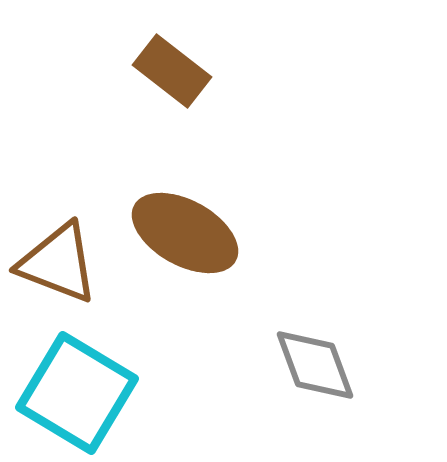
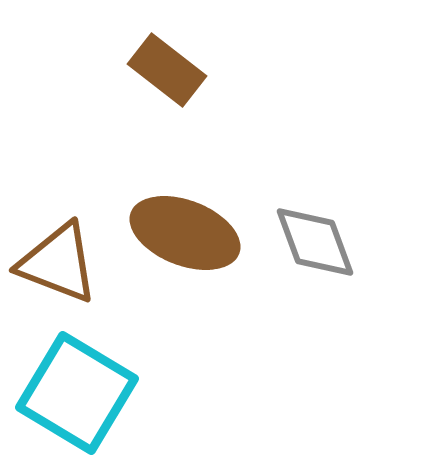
brown rectangle: moved 5 px left, 1 px up
brown ellipse: rotated 8 degrees counterclockwise
gray diamond: moved 123 px up
